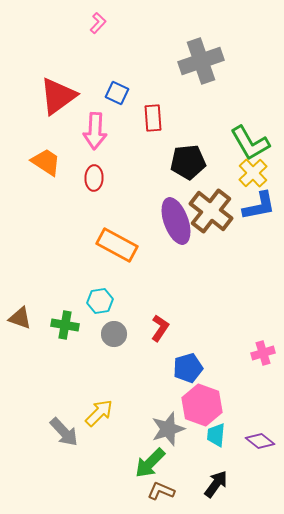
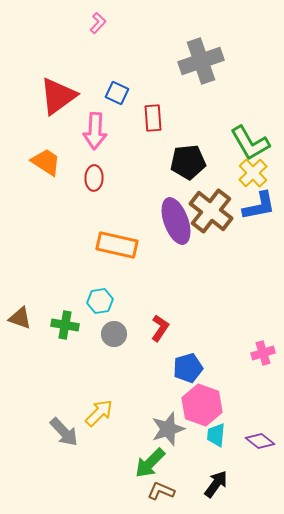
orange rectangle: rotated 15 degrees counterclockwise
